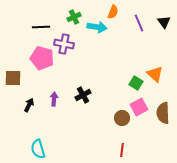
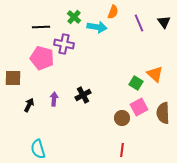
green cross: rotated 24 degrees counterclockwise
